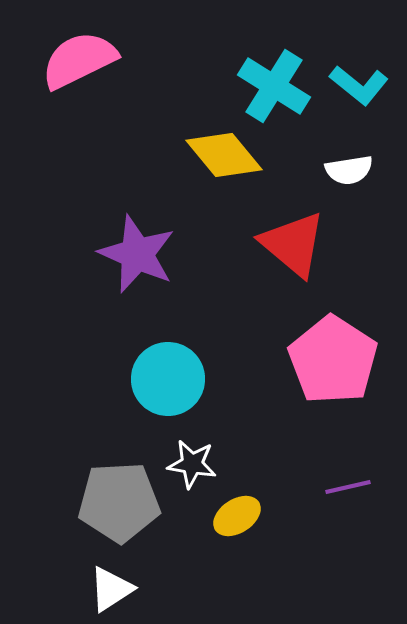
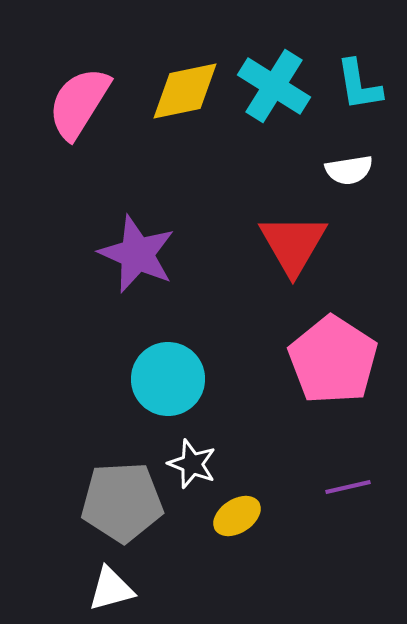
pink semicircle: moved 43 px down; rotated 32 degrees counterclockwise
cyan L-shape: rotated 42 degrees clockwise
yellow diamond: moved 39 px left, 64 px up; rotated 62 degrees counterclockwise
red triangle: rotated 20 degrees clockwise
white star: rotated 12 degrees clockwise
gray pentagon: moved 3 px right
white triangle: rotated 18 degrees clockwise
